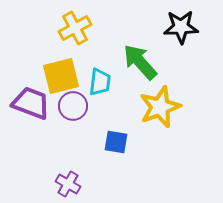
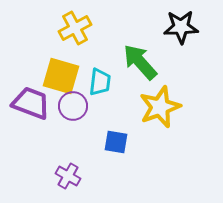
yellow square: rotated 30 degrees clockwise
purple cross: moved 8 px up
